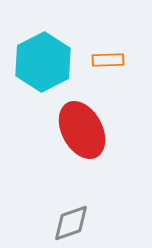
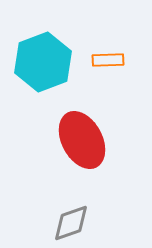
cyan hexagon: rotated 6 degrees clockwise
red ellipse: moved 10 px down
